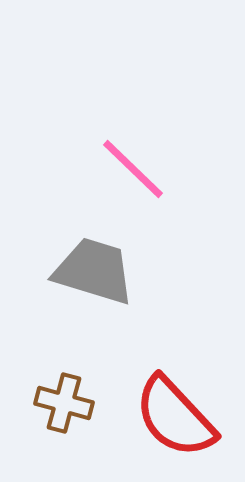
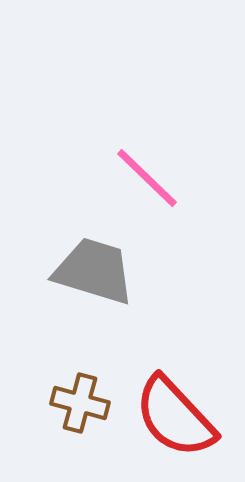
pink line: moved 14 px right, 9 px down
brown cross: moved 16 px right
